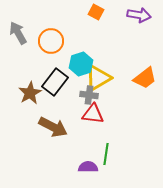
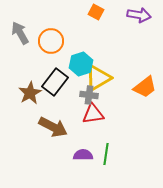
gray arrow: moved 2 px right
orange trapezoid: moved 9 px down
red triangle: rotated 15 degrees counterclockwise
purple semicircle: moved 5 px left, 12 px up
